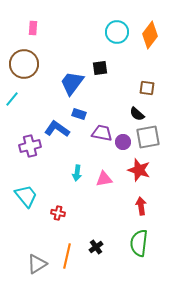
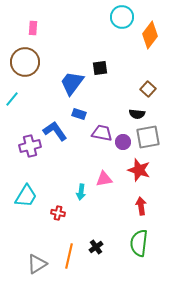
cyan circle: moved 5 px right, 15 px up
brown circle: moved 1 px right, 2 px up
brown square: moved 1 px right, 1 px down; rotated 35 degrees clockwise
black semicircle: rotated 35 degrees counterclockwise
blue L-shape: moved 2 px left, 2 px down; rotated 20 degrees clockwise
cyan arrow: moved 4 px right, 19 px down
cyan trapezoid: rotated 70 degrees clockwise
orange line: moved 2 px right
